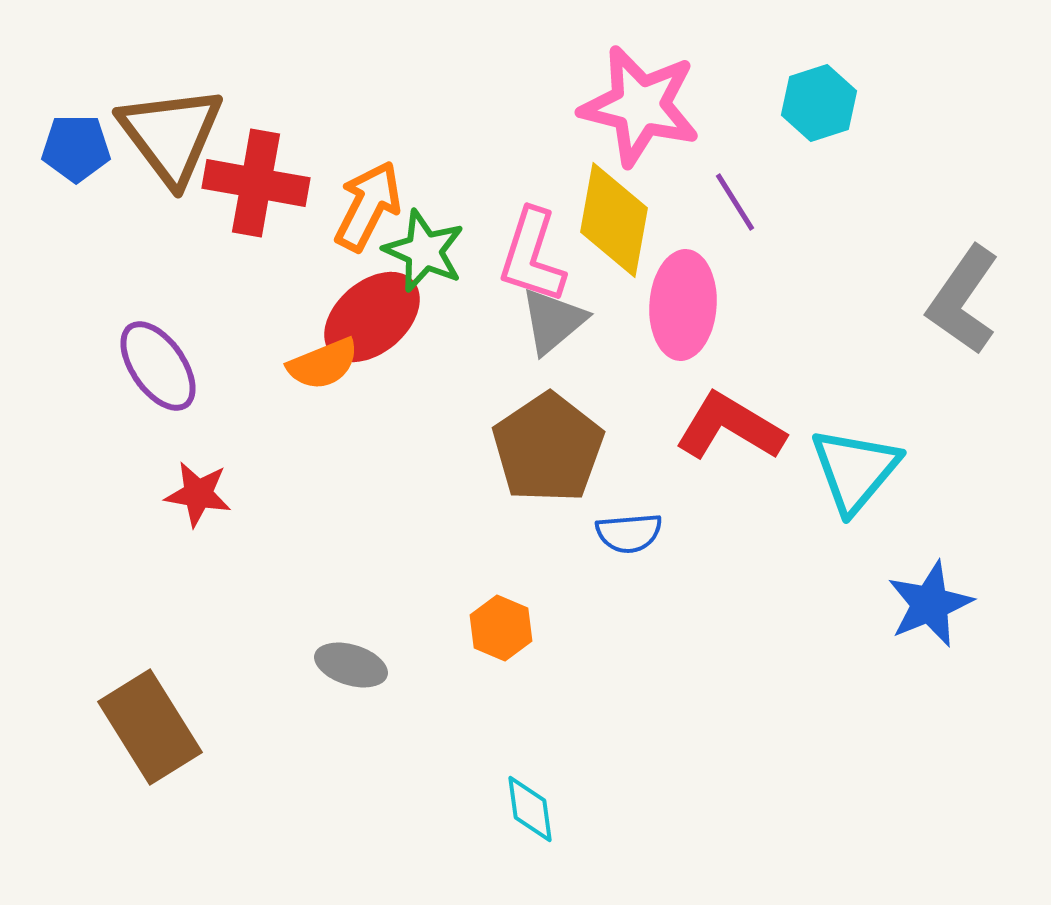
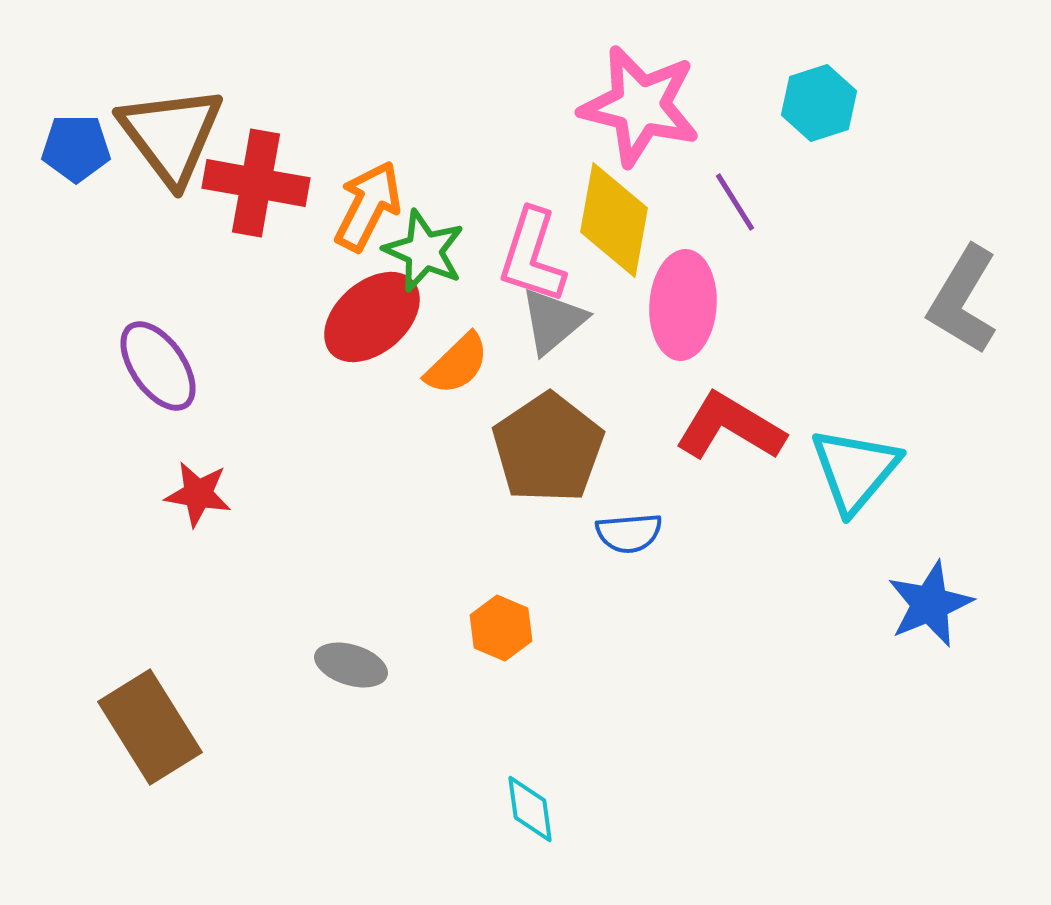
gray L-shape: rotated 4 degrees counterclockwise
orange semicircle: moved 134 px right; rotated 22 degrees counterclockwise
